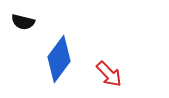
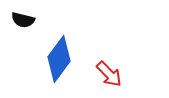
black semicircle: moved 2 px up
